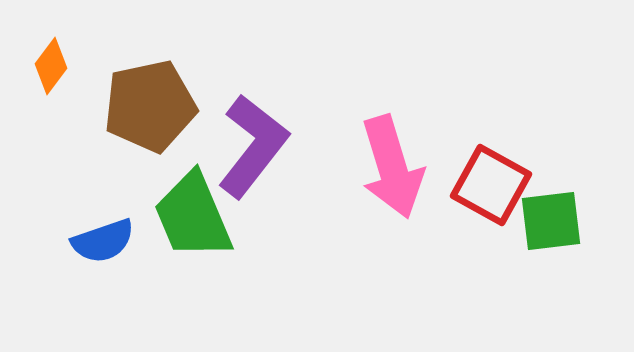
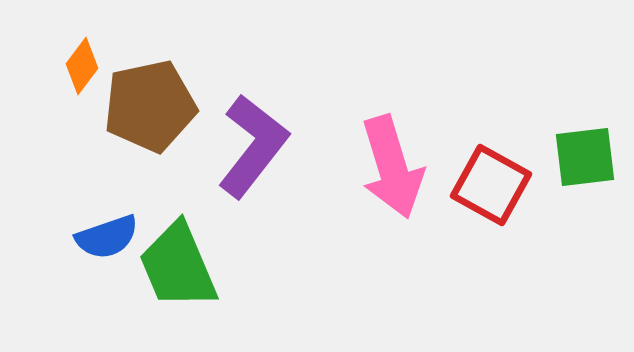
orange diamond: moved 31 px right
green trapezoid: moved 15 px left, 50 px down
green square: moved 34 px right, 64 px up
blue semicircle: moved 4 px right, 4 px up
